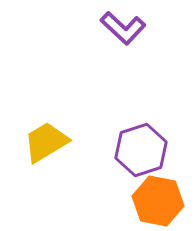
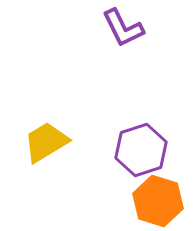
purple L-shape: rotated 21 degrees clockwise
orange hexagon: rotated 6 degrees clockwise
